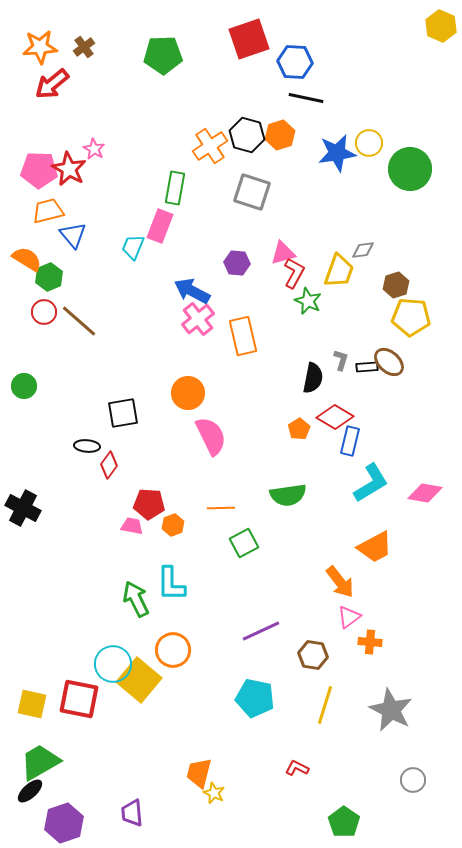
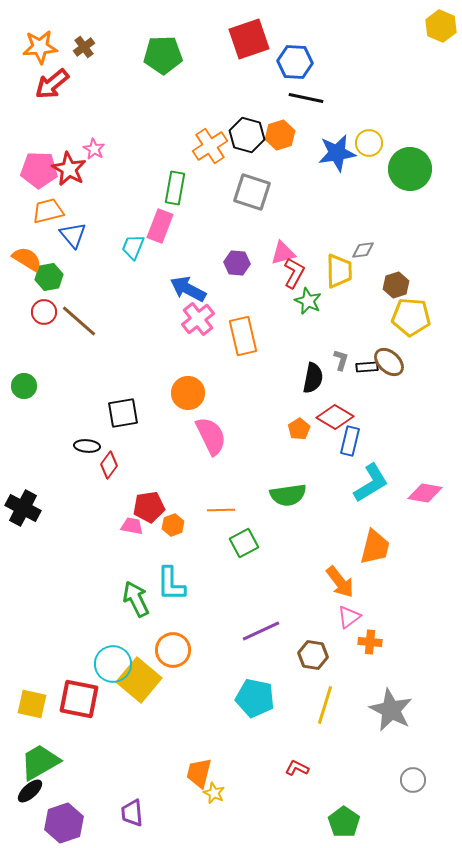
yellow trapezoid at (339, 271): rotated 21 degrees counterclockwise
green hexagon at (49, 277): rotated 12 degrees clockwise
blue arrow at (192, 291): moved 4 px left, 2 px up
red pentagon at (149, 504): moved 3 px down; rotated 12 degrees counterclockwise
orange line at (221, 508): moved 2 px down
orange trapezoid at (375, 547): rotated 48 degrees counterclockwise
